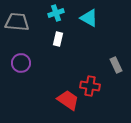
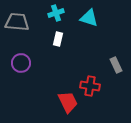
cyan triangle: rotated 12 degrees counterclockwise
red trapezoid: moved 2 px down; rotated 30 degrees clockwise
